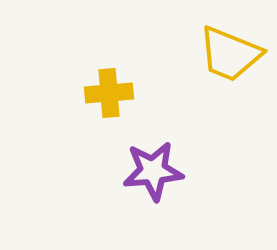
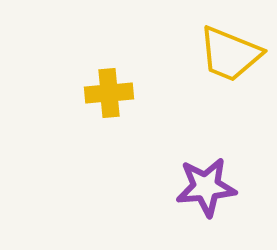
purple star: moved 53 px right, 16 px down
